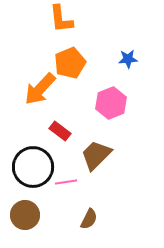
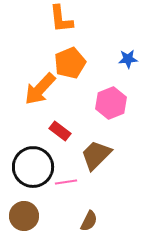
brown circle: moved 1 px left, 1 px down
brown semicircle: moved 2 px down
